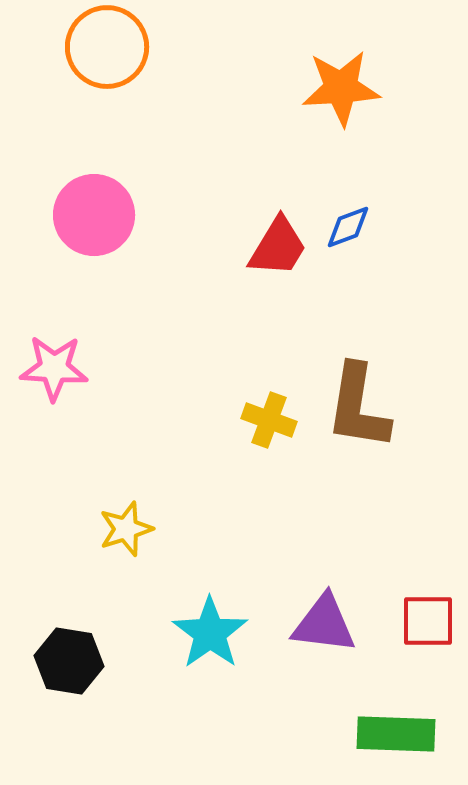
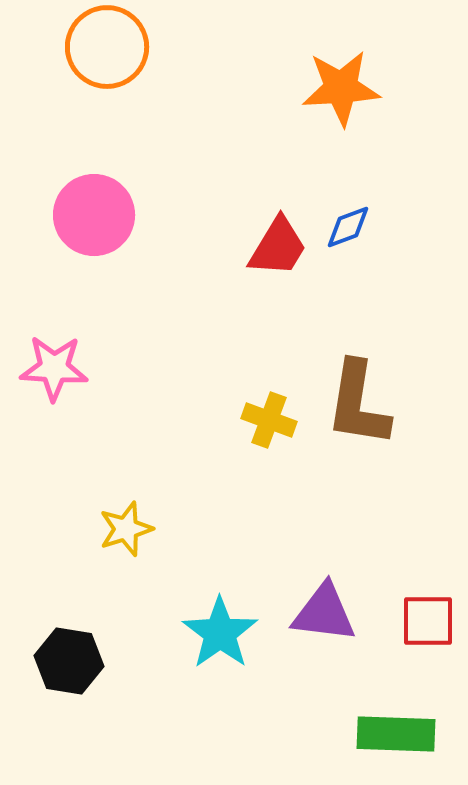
brown L-shape: moved 3 px up
purple triangle: moved 11 px up
cyan star: moved 10 px right
